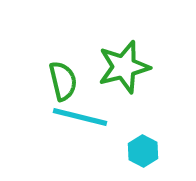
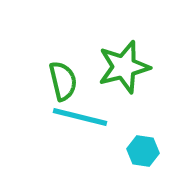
cyan hexagon: rotated 20 degrees counterclockwise
